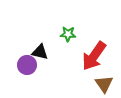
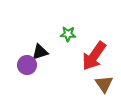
black triangle: rotated 30 degrees counterclockwise
